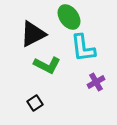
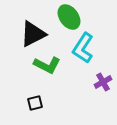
cyan L-shape: rotated 40 degrees clockwise
purple cross: moved 7 px right
black square: rotated 21 degrees clockwise
